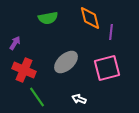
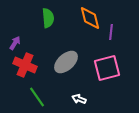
green semicircle: rotated 84 degrees counterclockwise
red cross: moved 1 px right, 5 px up
